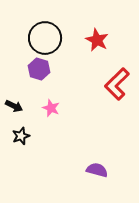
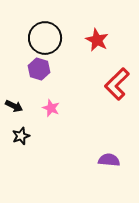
purple semicircle: moved 12 px right, 10 px up; rotated 10 degrees counterclockwise
